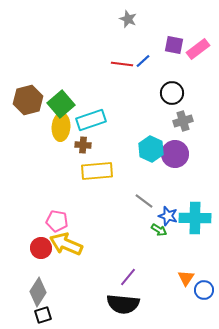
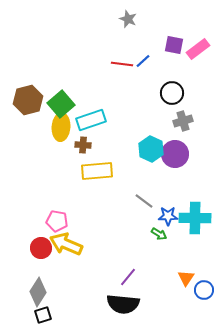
blue star: rotated 18 degrees counterclockwise
green arrow: moved 4 px down
